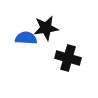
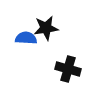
black cross: moved 11 px down
